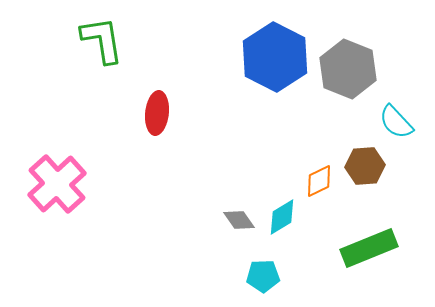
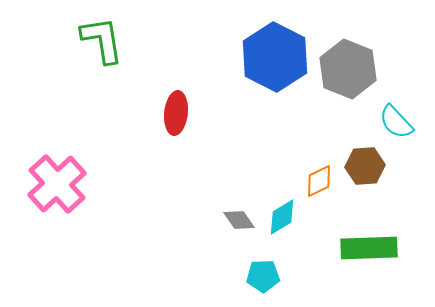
red ellipse: moved 19 px right
green rectangle: rotated 20 degrees clockwise
